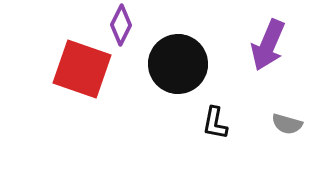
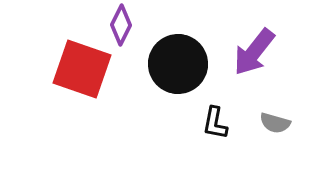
purple arrow: moved 14 px left, 7 px down; rotated 15 degrees clockwise
gray semicircle: moved 12 px left, 1 px up
